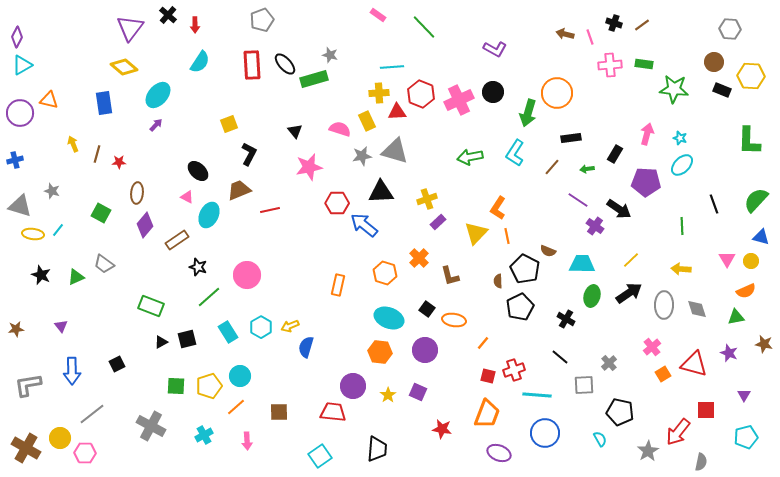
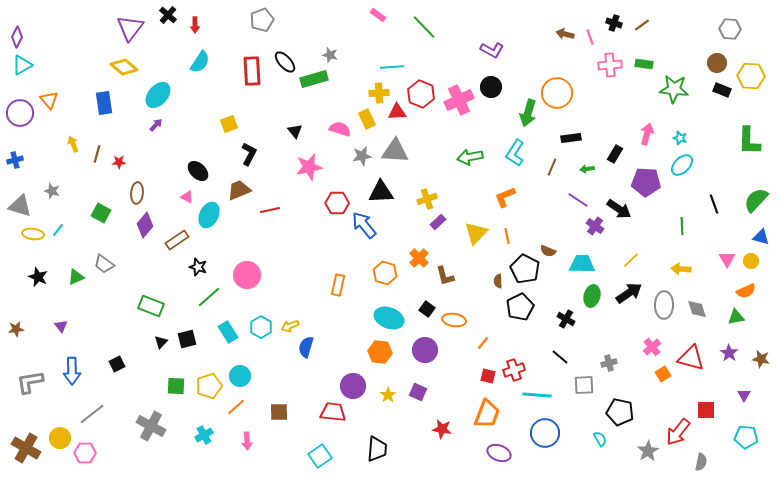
purple L-shape at (495, 49): moved 3 px left, 1 px down
brown circle at (714, 62): moved 3 px right, 1 px down
black ellipse at (285, 64): moved 2 px up
red rectangle at (252, 65): moved 6 px down
black circle at (493, 92): moved 2 px left, 5 px up
orange triangle at (49, 100): rotated 36 degrees clockwise
yellow rectangle at (367, 121): moved 2 px up
gray triangle at (395, 151): rotated 12 degrees counterclockwise
brown line at (552, 167): rotated 18 degrees counterclockwise
orange L-shape at (498, 208): moved 7 px right, 11 px up; rotated 35 degrees clockwise
blue arrow at (364, 225): rotated 12 degrees clockwise
black star at (41, 275): moved 3 px left, 2 px down
brown L-shape at (450, 276): moved 5 px left
black triangle at (161, 342): rotated 16 degrees counterclockwise
brown star at (764, 344): moved 3 px left, 15 px down
purple star at (729, 353): rotated 12 degrees clockwise
gray cross at (609, 363): rotated 28 degrees clockwise
red triangle at (694, 364): moved 3 px left, 6 px up
gray L-shape at (28, 385): moved 2 px right, 3 px up
cyan pentagon at (746, 437): rotated 20 degrees clockwise
